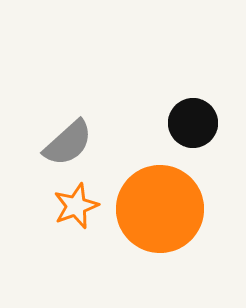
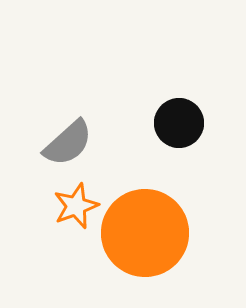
black circle: moved 14 px left
orange circle: moved 15 px left, 24 px down
